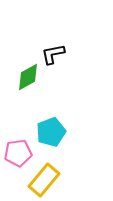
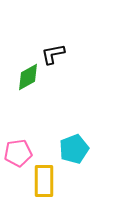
cyan pentagon: moved 23 px right, 17 px down
yellow rectangle: moved 1 px down; rotated 40 degrees counterclockwise
